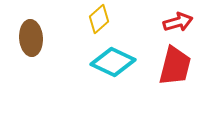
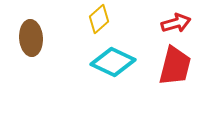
red arrow: moved 2 px left, 1 px down
